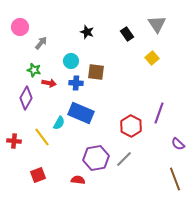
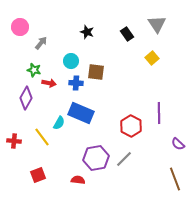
purple line: rotated 20 degrees counterclockwise
